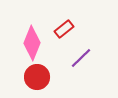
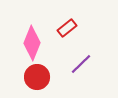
red rectangle: moved 3 px right, 1 px up
purple line: moved 6 px down
